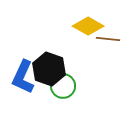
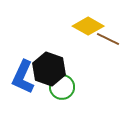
brown line: rotated 20 degrees clockwise
green circle: moved 1 px left, 1 px down
